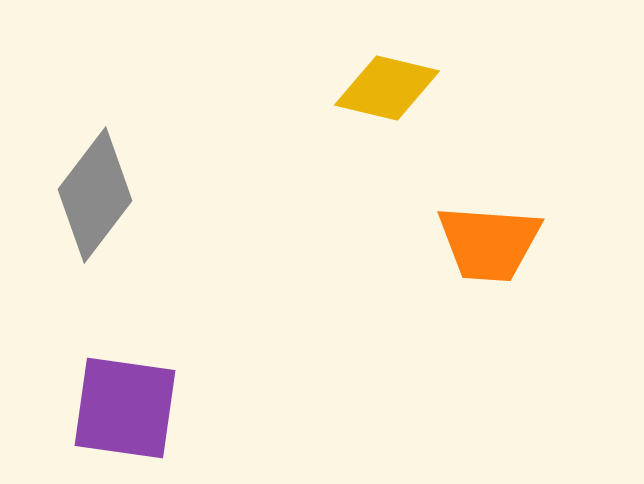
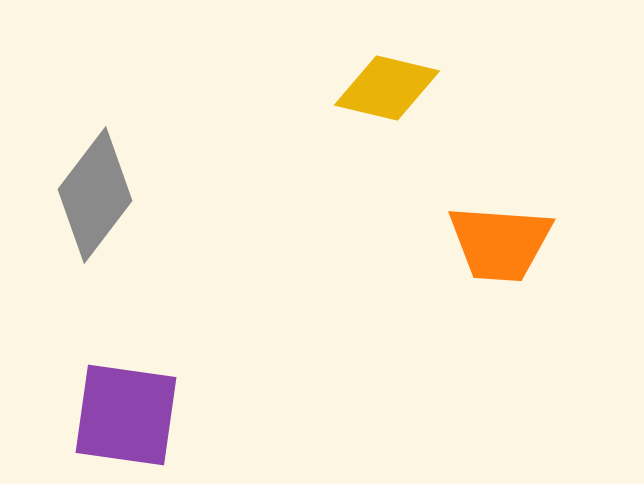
orange trapezoid: moved 11 px right
purple square: moved 1 px right, 7 px down
